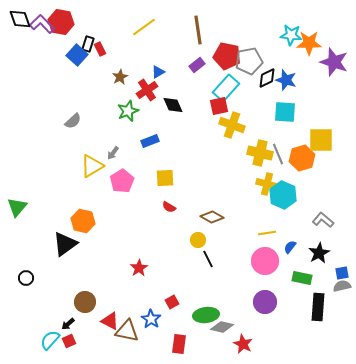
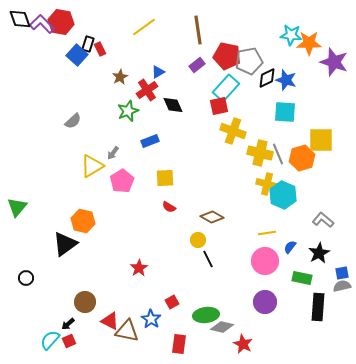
yellow cross at (232, 125): moved 1 px right, 6 px down
